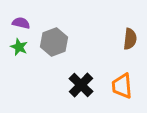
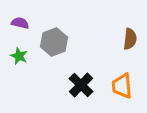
purple semicircle: moved 1 px left
green star: moved 9 px down
